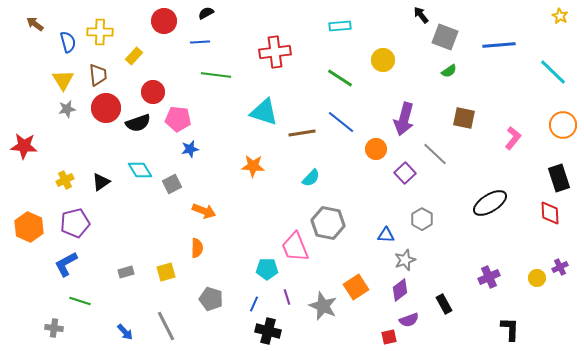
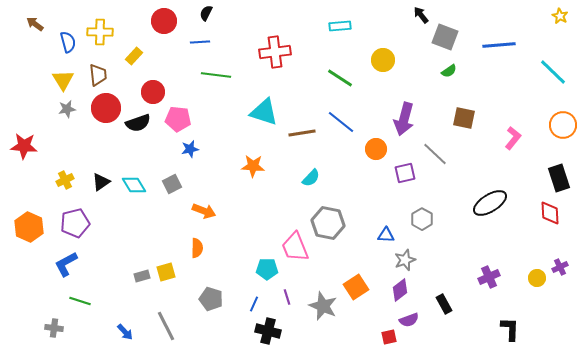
black semicircle at (206, 13): rotated 35 degrees counterclockwise
cyan diamond at (140, 170): moved 6 px left, 15 px down
purple square at (405, 173): rotated 30 degrees clockwise
gray rectangle at (126, 272): moved 16 px right, 4 px down
